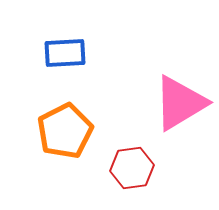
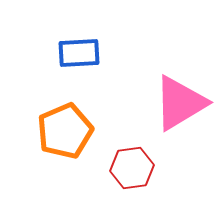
blue rectangle: moved 14 px right
orange pentagon: rotated 4 degrees clockwise
